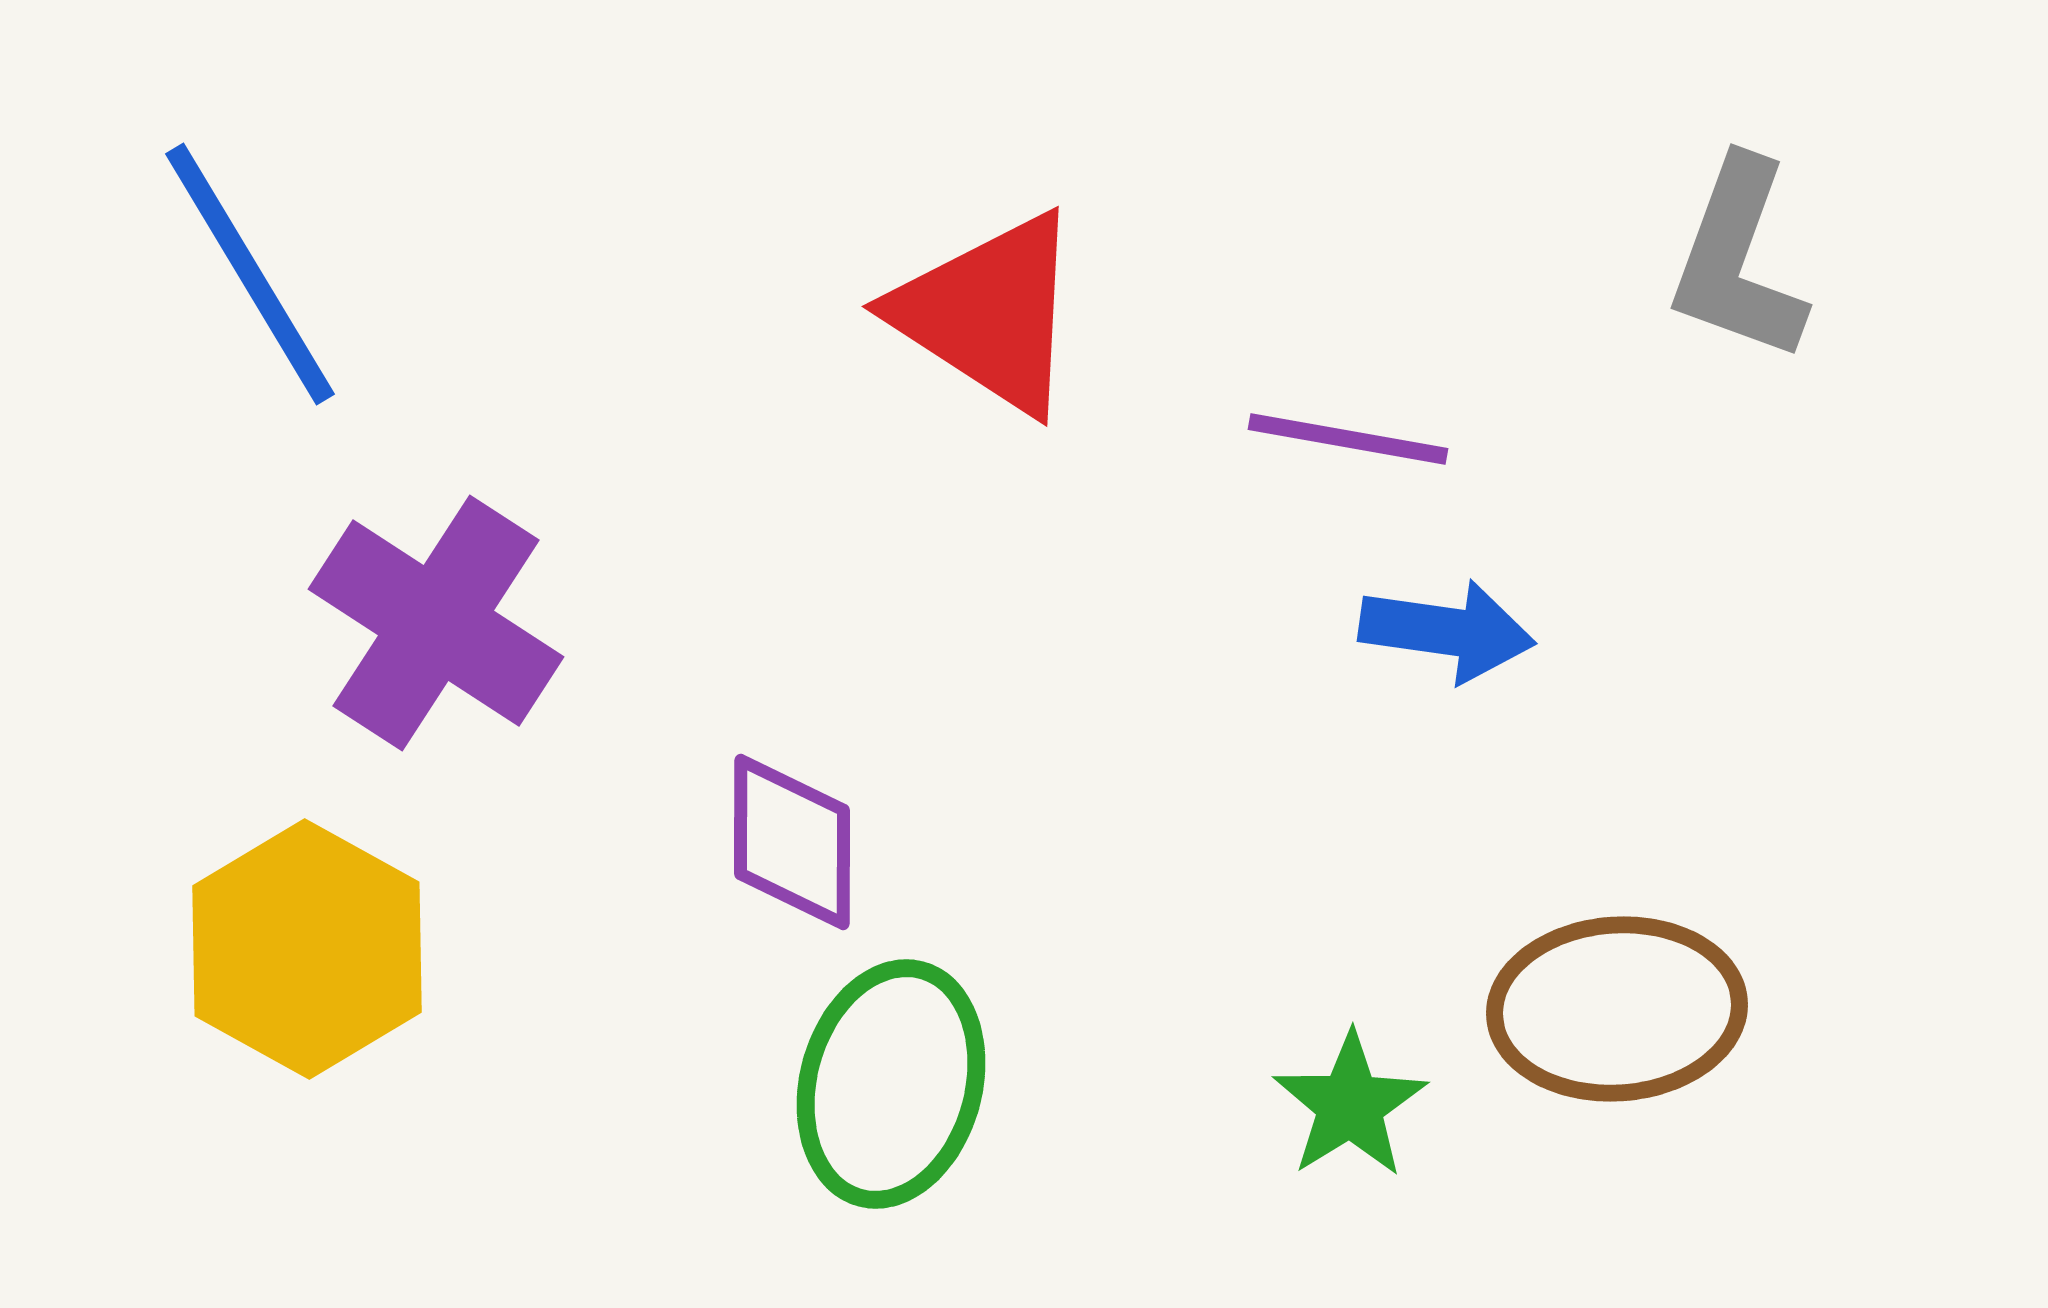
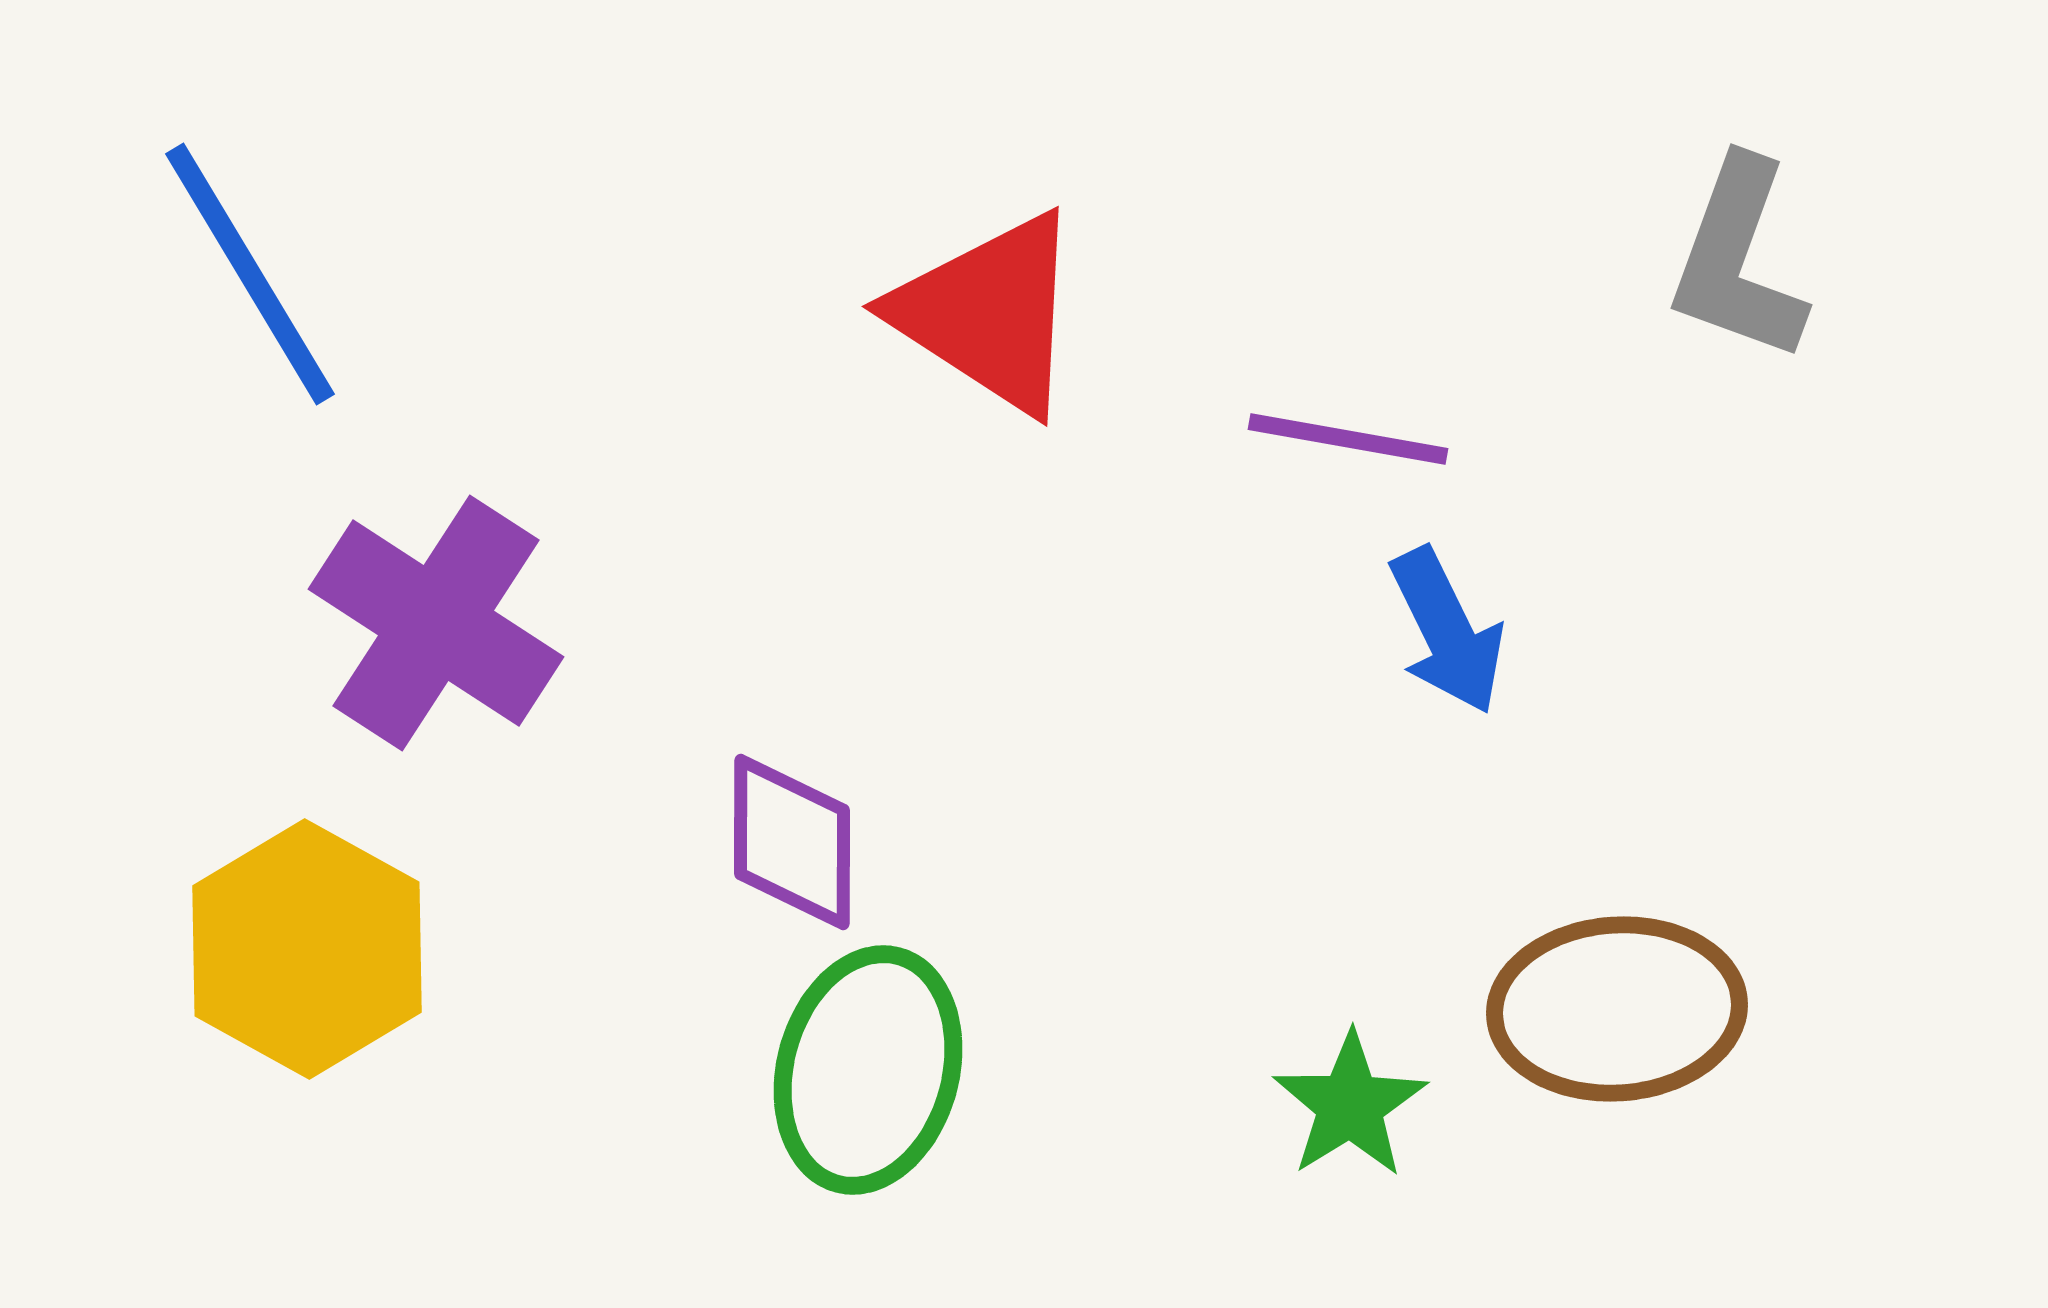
blue arrow: rotated 56 degrees clockwise
green ellipse: moved 23 px left, 14 px up
